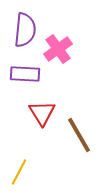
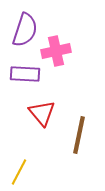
purple semicircle: rotated 12 degrees clockwise
pink cross: moved 2 px left, 2 px down; rotated 24 degrees clockwise
red triangle: rotated 8 degrees counterclockwise
brown line: rotated 42 degrees clockwise
